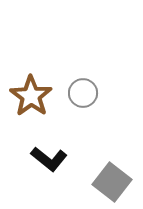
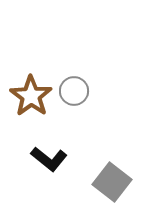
gray circle: moved 9 px left, 2 px up
